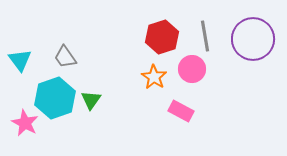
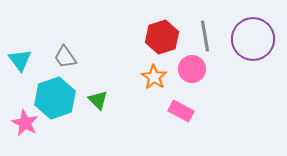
green triangle: moved 7 px right; rotated 20 degrees counterclockwise
